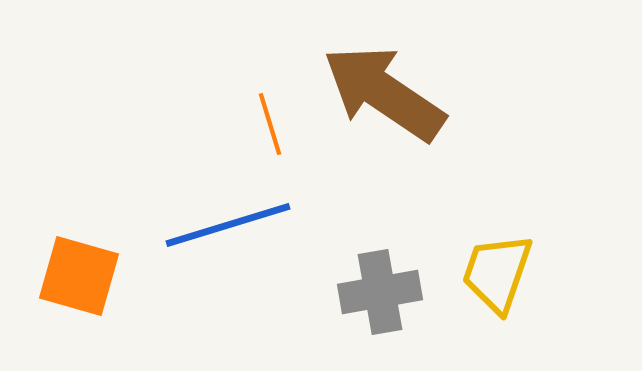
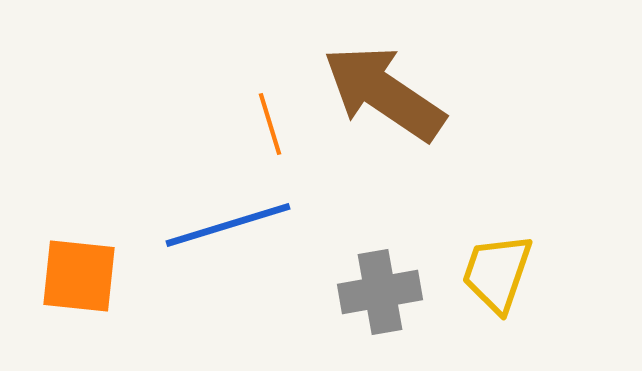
orange square: rotated 10 degrees counterclockwise
